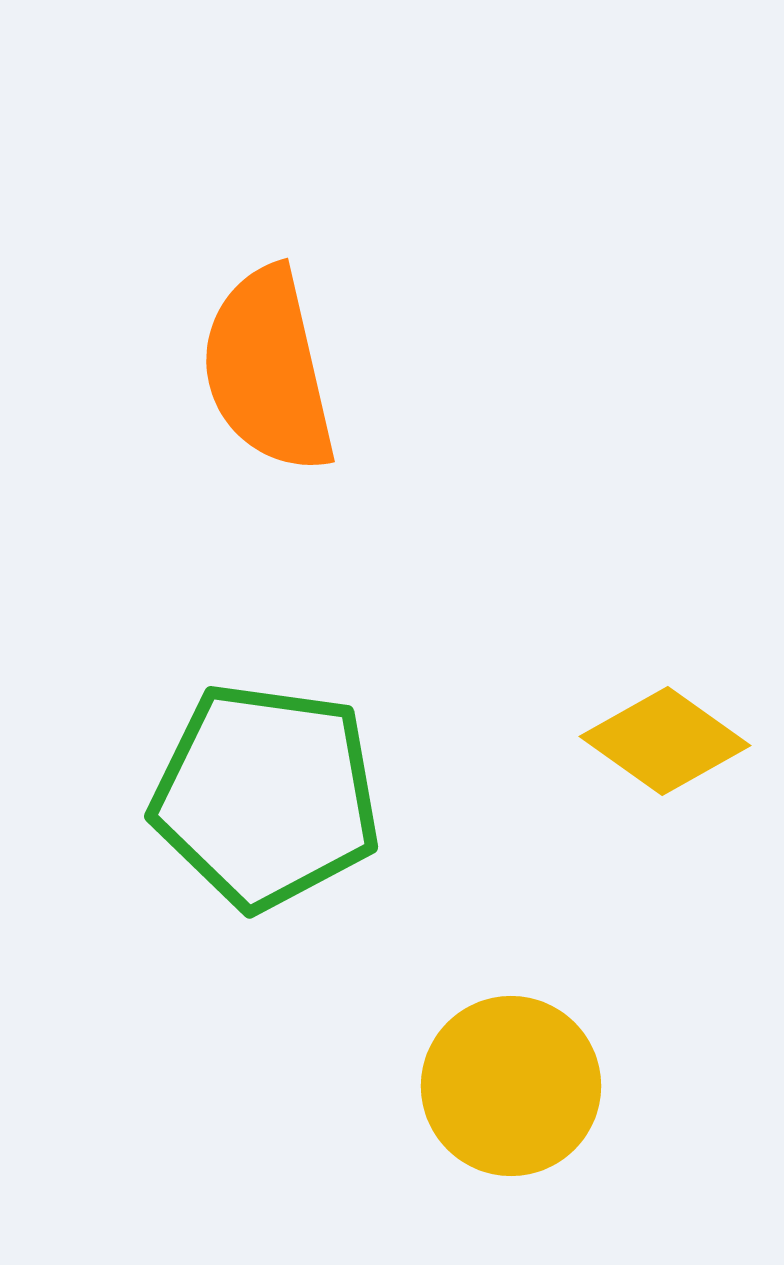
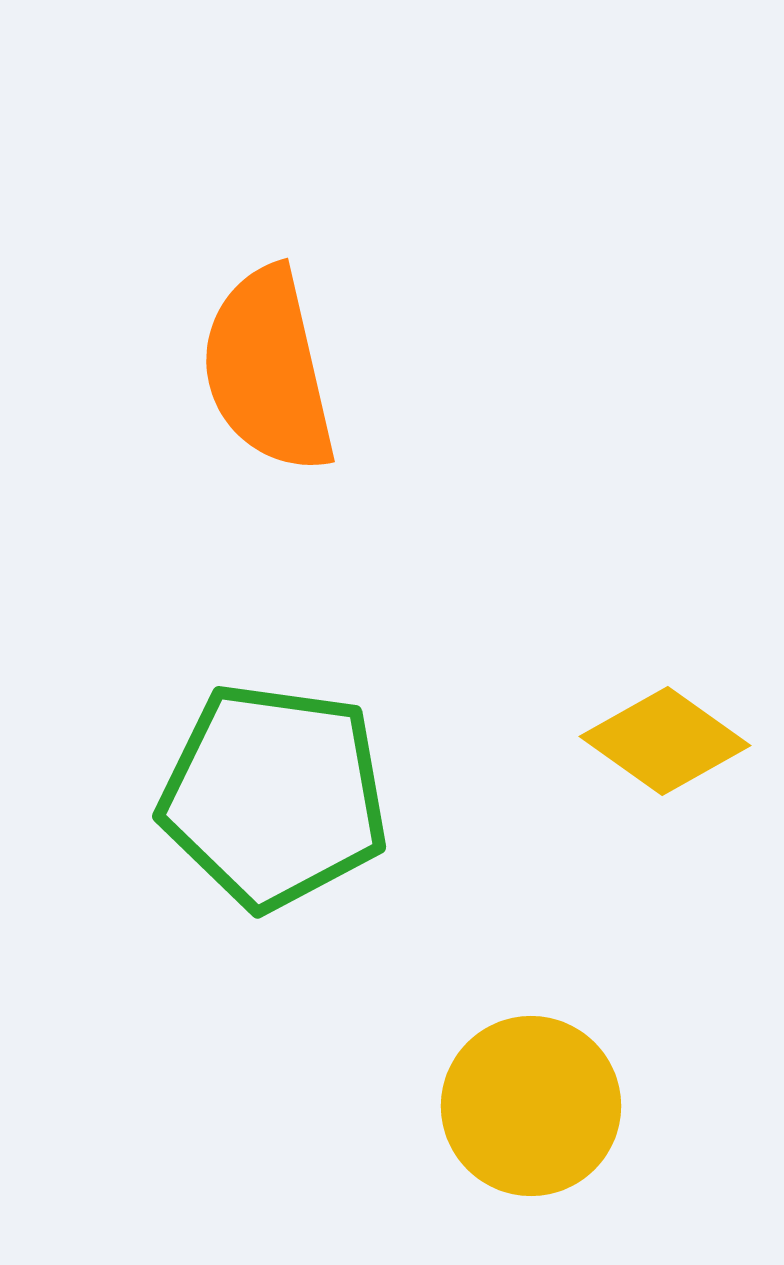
green pentagon: moved 8 px right
yellow circle: moved 20 px right, 20 px down
